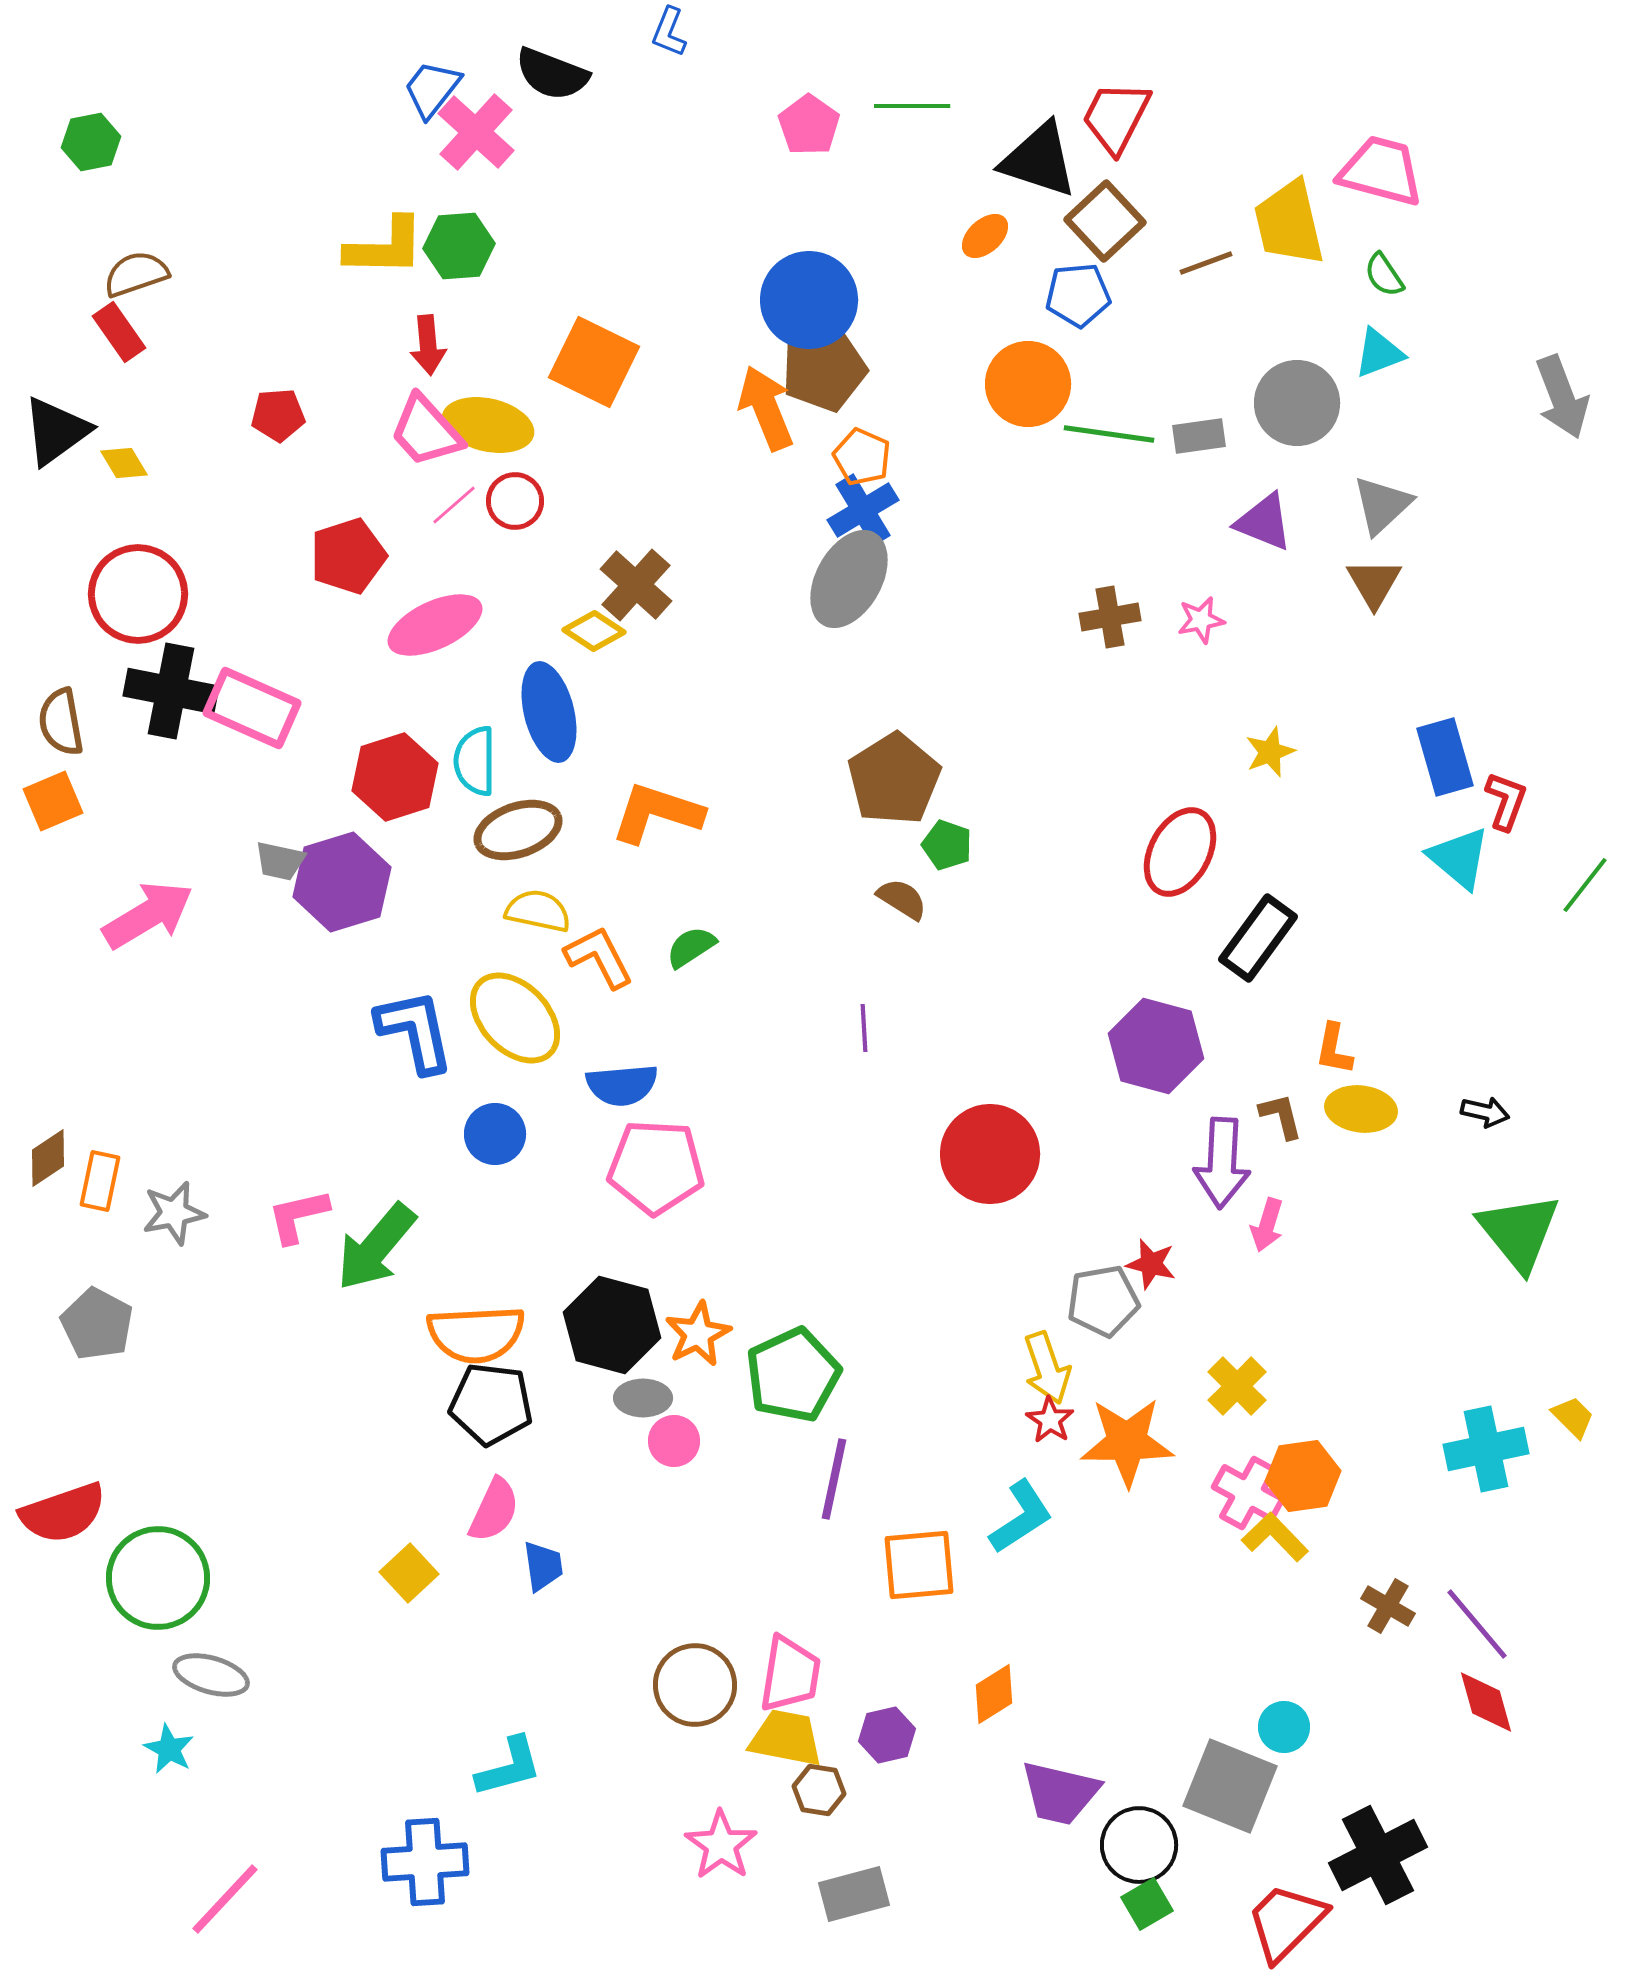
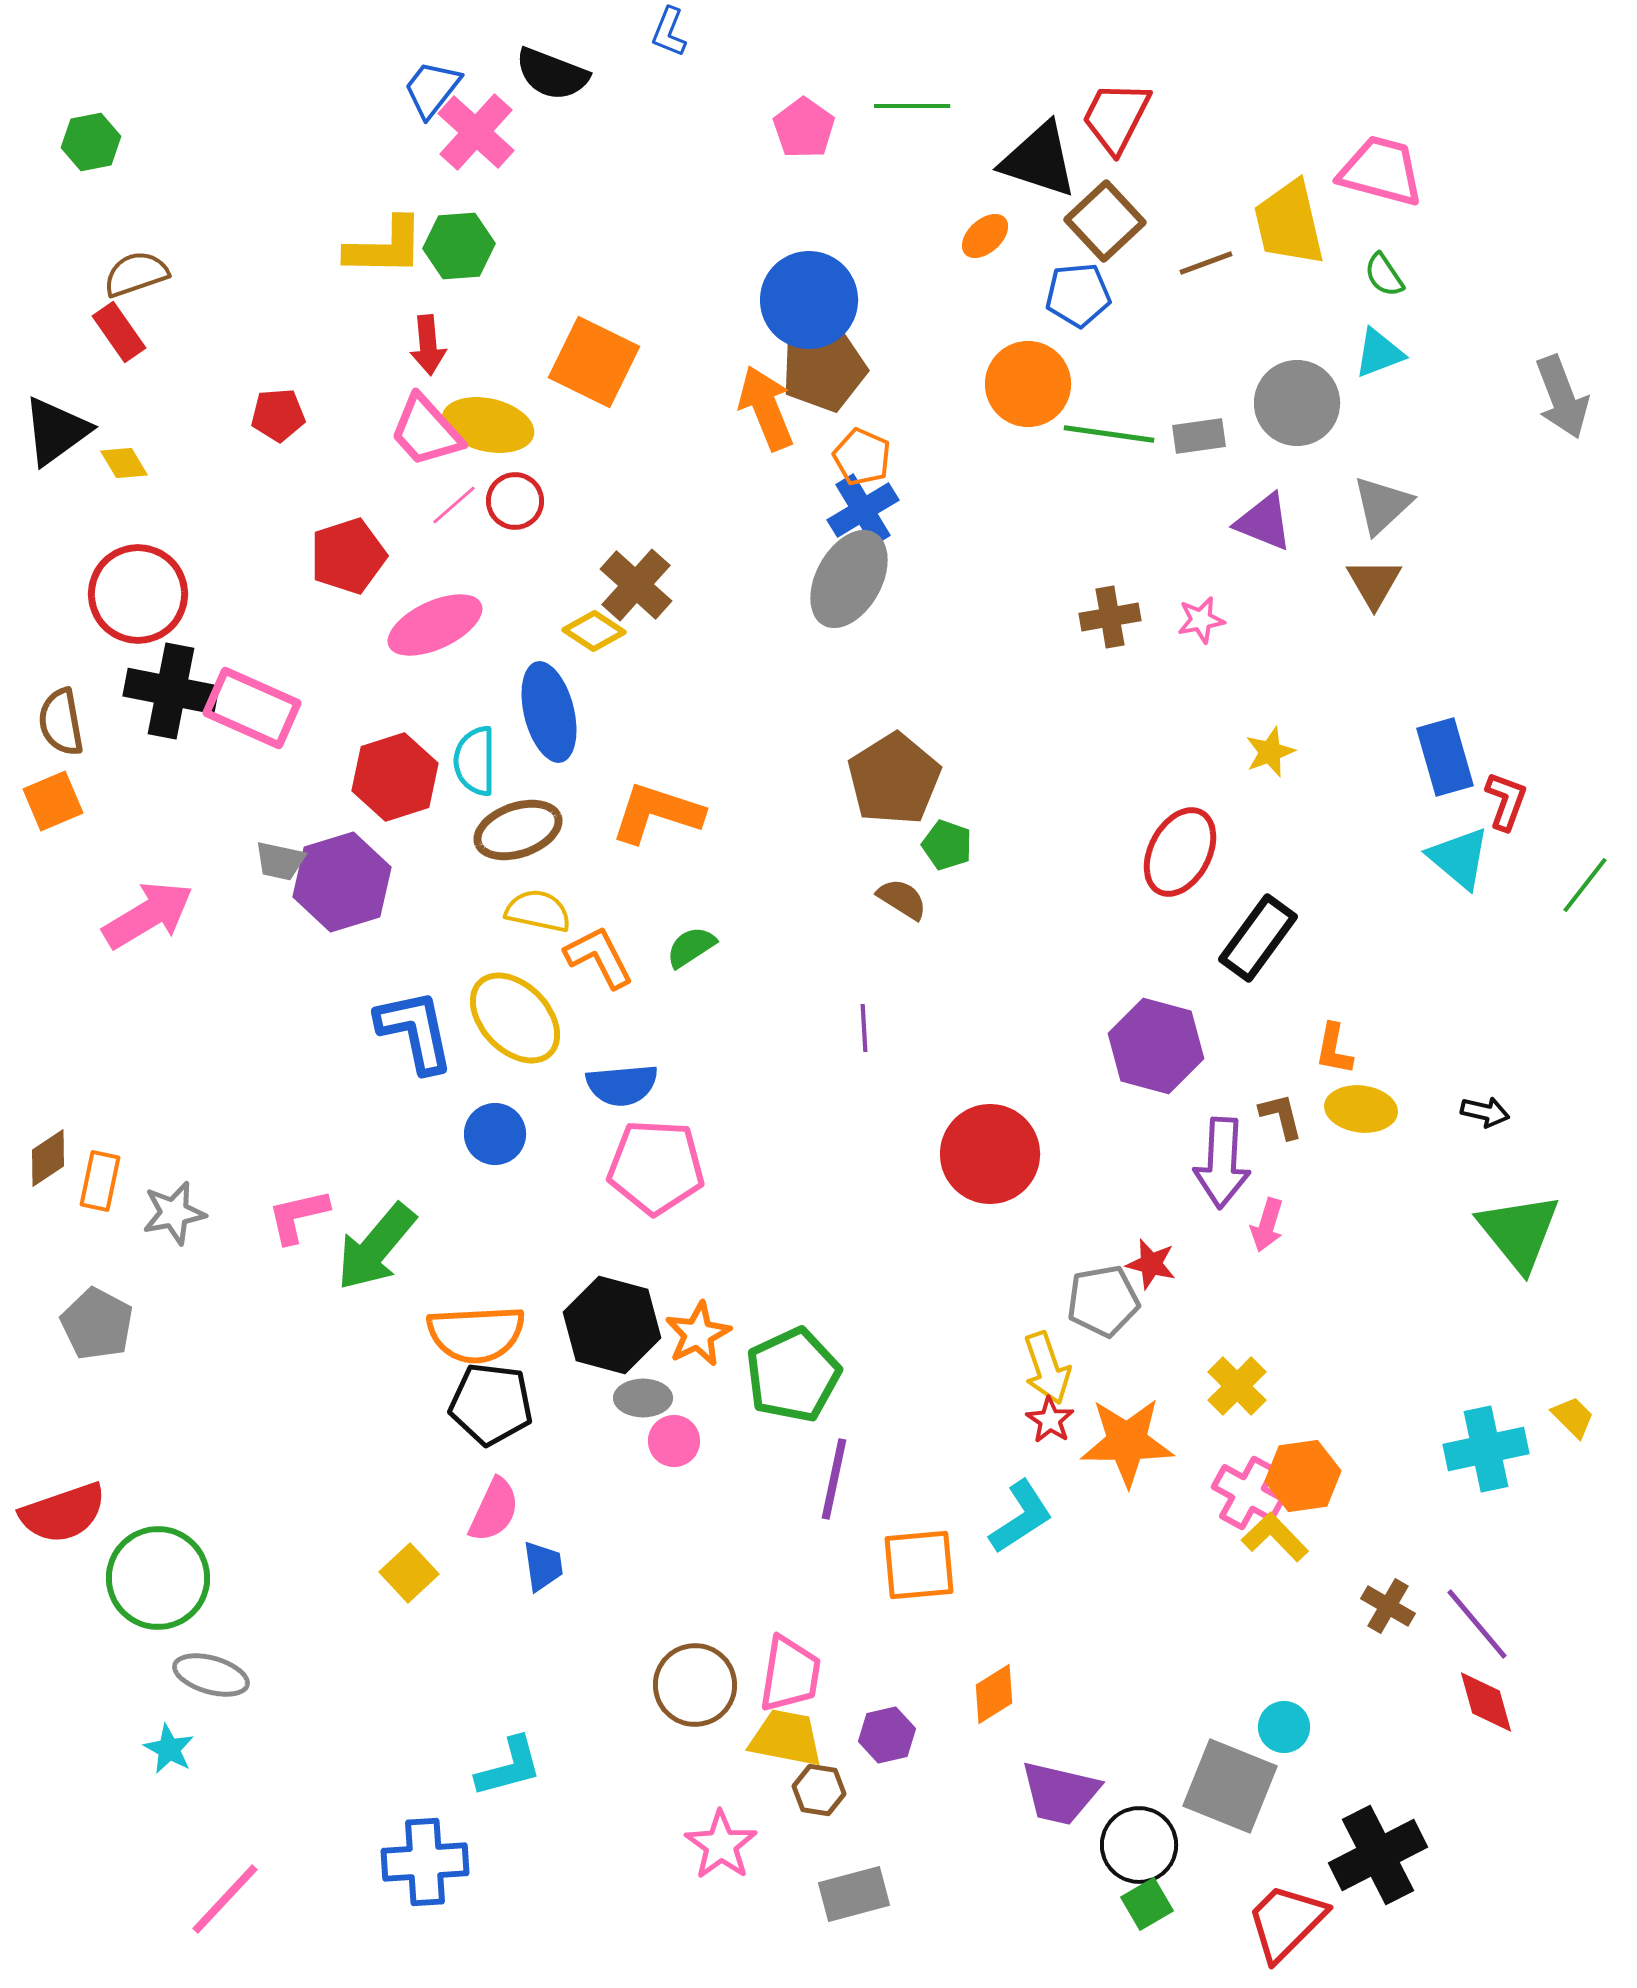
pink pentagon at (809, 125): moved 5 px left, 3 px down
